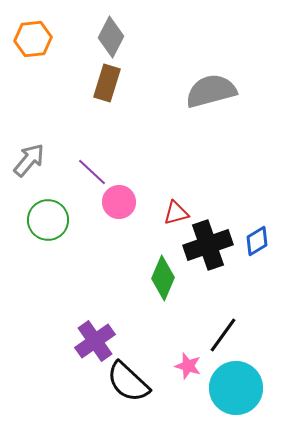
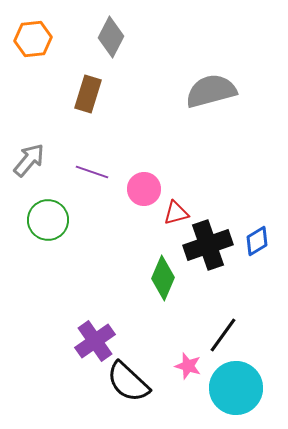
brown rectangle: moved 19 px left, 11 px down
purple line: rotated 24 degrees counterclockwise
pink circle: moved 25 px right, 13 px up
